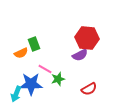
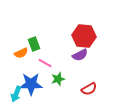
red hexagon: moved 3 px left, 2 px up
pink line: moved 6 px up
